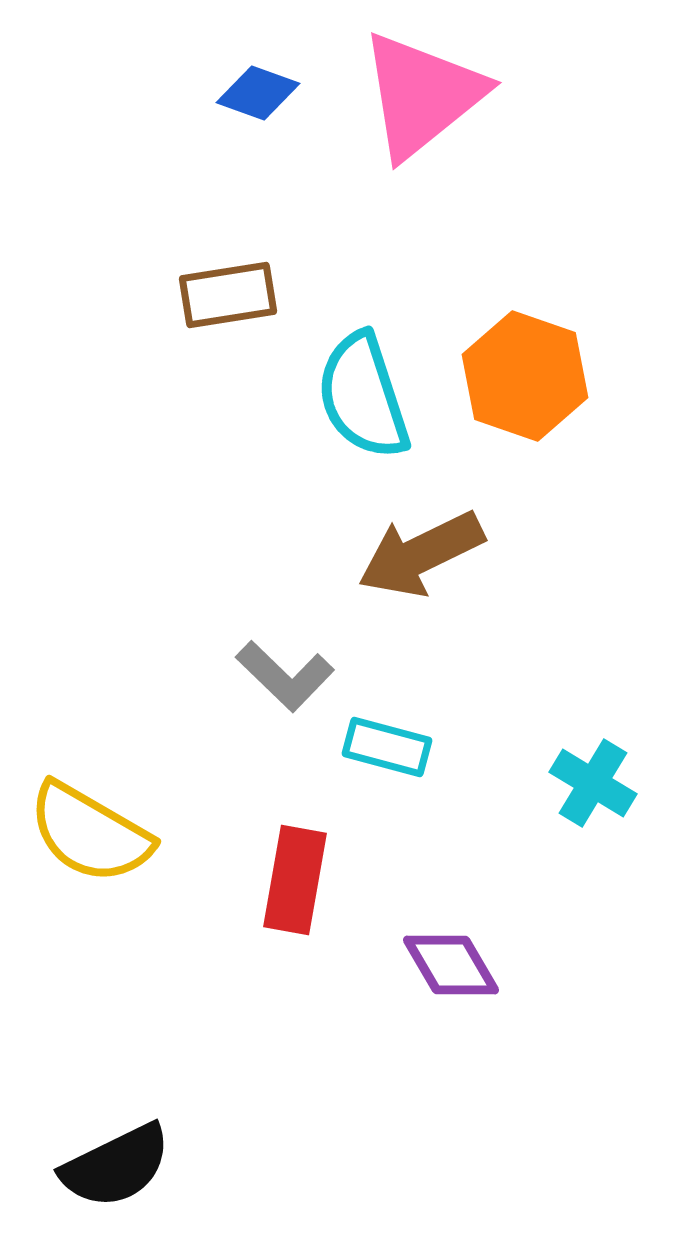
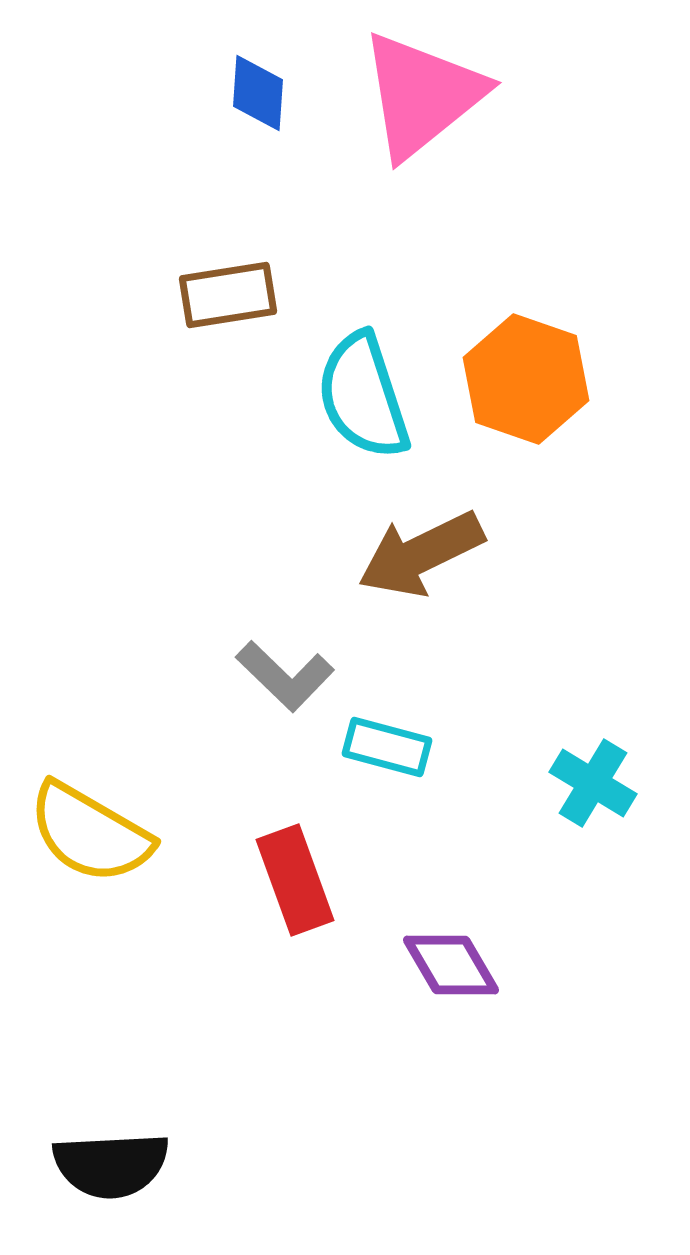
blue diamond: rotated 74 degrees clockwise
orange hexagon: moved 1 px right, 3 px down
red rectangle: rotated 30 degrees counterclockwise
black semicircle: moved 5 px left, 1 px up; rotated 23 degrees clockwise
